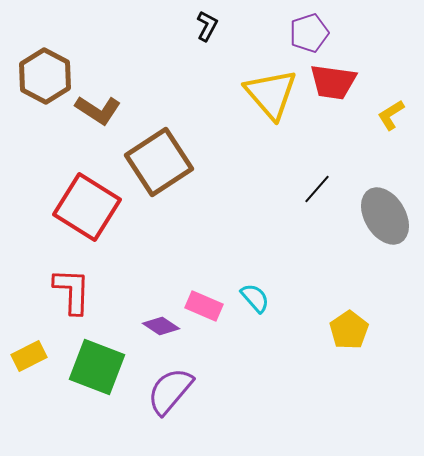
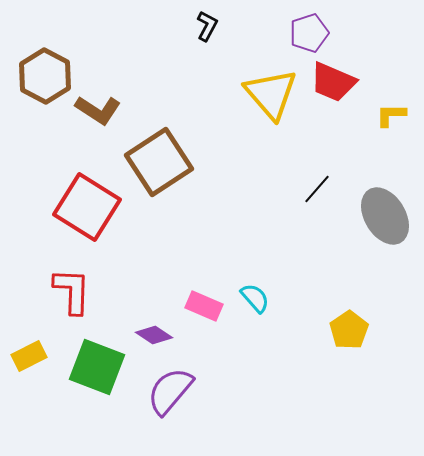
red trapezoid: rotated 15 degrees clockwise
yellow L-shape: rotated 32 degrees clockwise
purple diamond: moved 7 px left, 9 px down
